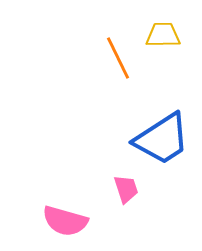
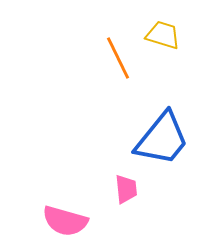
yellow trapezoid: rotated 18 degrees clockwise
blue trapezoid: rotated 18 degrees counterclockwise
pink trapezoid: rotated 12 degrees clockwise
